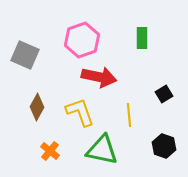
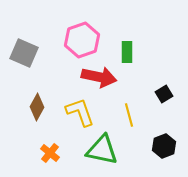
green rectangle: moved 15 px left, 14 px down
gray square: moved 1 px left, 2 px up
yellow line: rotated 10 degrees counterclockwise
black hexagon: rotated 20 degrees clockwise
orange cross: moved 2 px down
